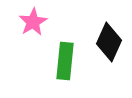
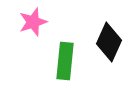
pink star: rotated 12 degrees clockwise
